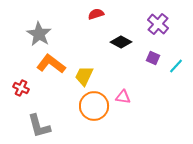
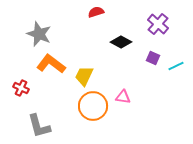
red semicircle: moved 2 px up
gray star: rotated 10 degrees counterclockwise
cyan line: rotated 21 degrees clockwise
orange circle: moved 1 px left
